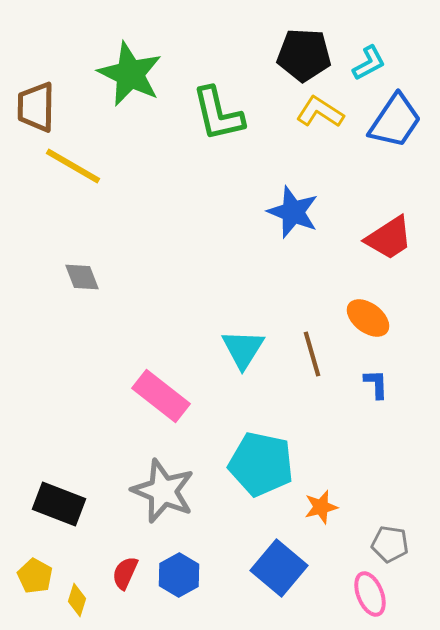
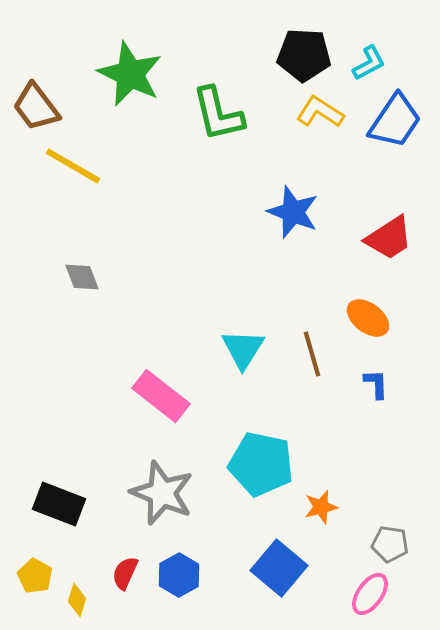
brown trapezoid: rotated 38 degrees counterclockwise
gray star: moved 1 px left, 2 px down
pink ellipse: rotated 57 degrees clockwise
